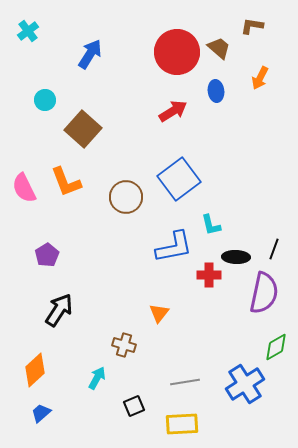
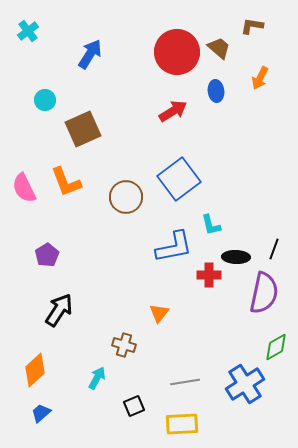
brown square: rotated 24 degrees clockwise
